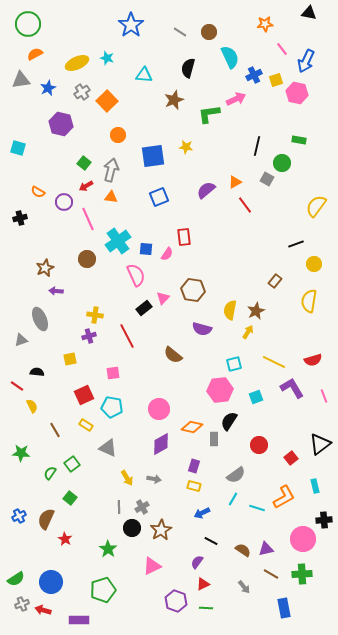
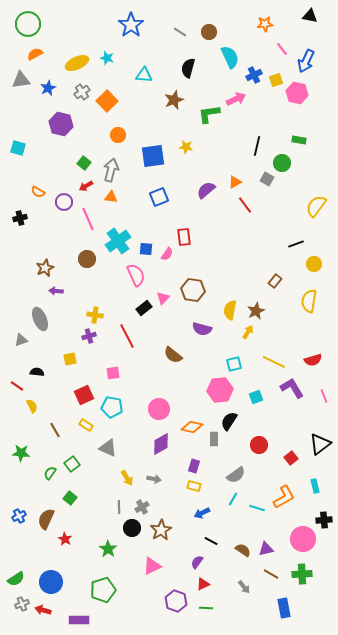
black triangle at (309, 13): moved 1 px right, 3 px down
